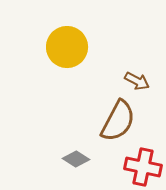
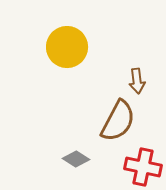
brown arrow: rotated 55 degrees clockwise
